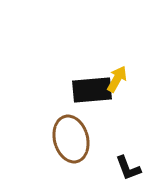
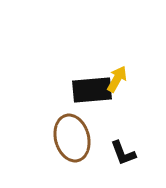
brown ellipse: moved 1 px right, 1 px up
black L-shape: moved 5 px left, 15 px up
